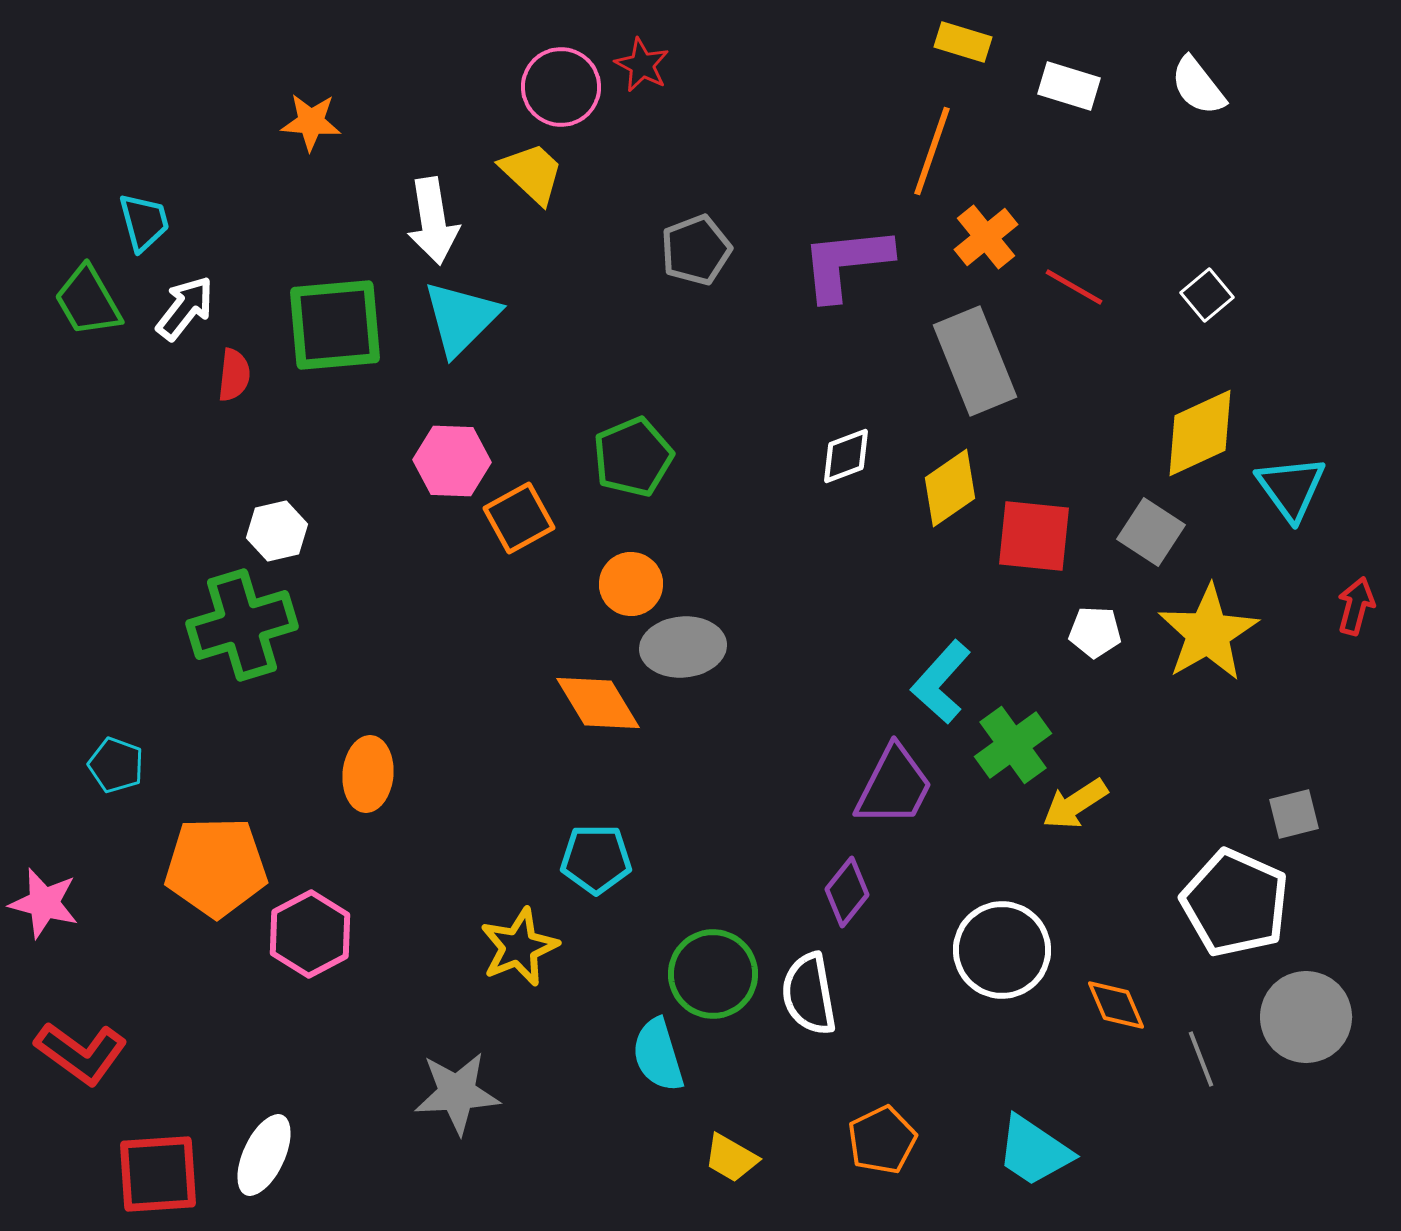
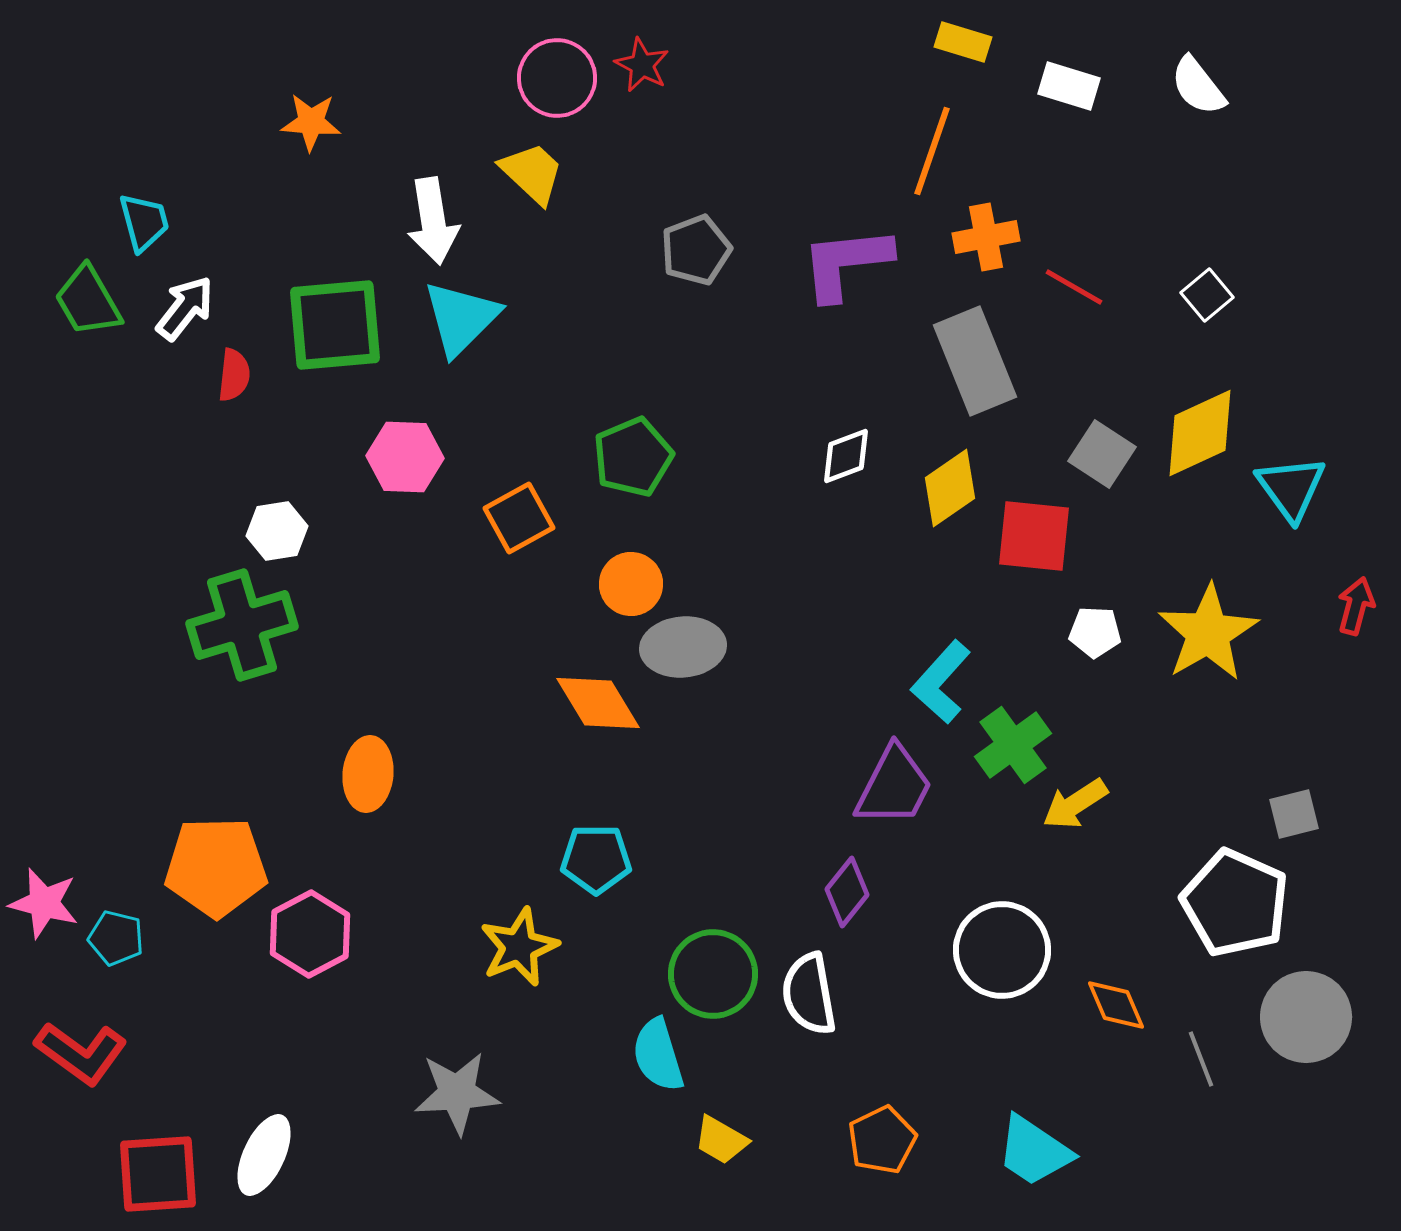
pink circle at (561, 87): moved 4 px left, 9 px up
orange cross at (986, 237): rotated 28 degrees clockwise
pink hexagon at (452, 461): moved 47 px left, 4 px up
white hexagon at (277, 531): rotated 4 degrees clockwise
gray square at (1151, 532): moved 49 px left, 78 px up
cyan pentagon at (116, 765): moved 173 px down; rotated 6 degrees counterclockwise
yellow trapezoid at (731, 1158): moved 10 px left, 18 px up
